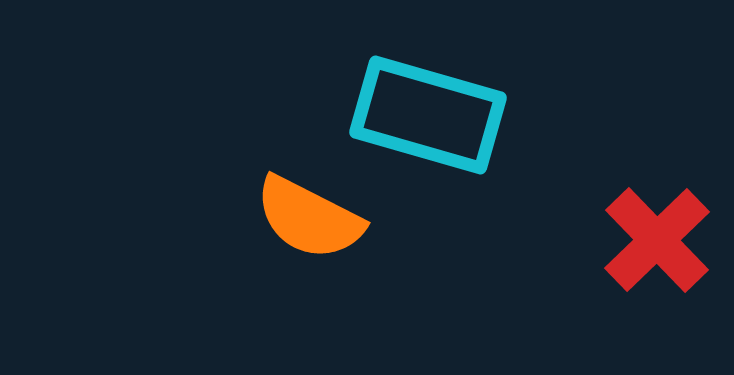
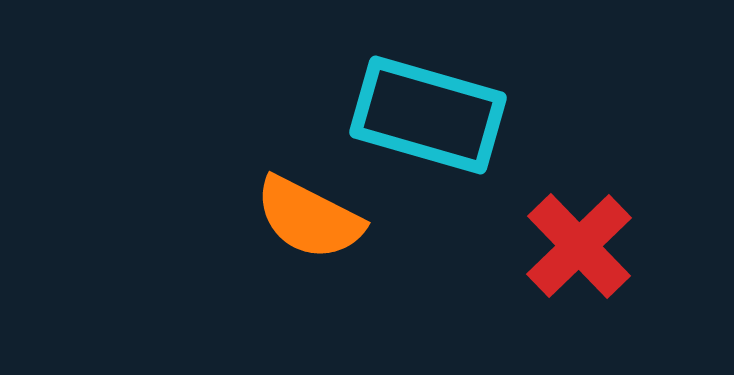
red cross: moved 78 px left, 6 px down
